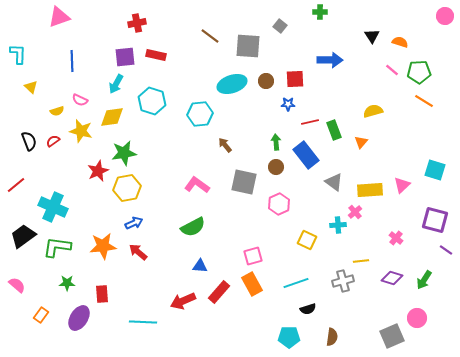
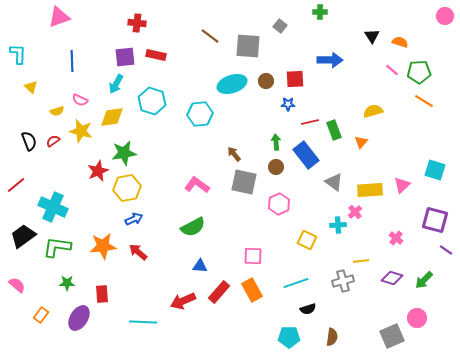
red cross at (137, 23): rotated 18 degrees clockwise
brown arrow at (225, 145): moved 9 px right, 9 px down
blue arrow at (134, 223): moved 4 px up
pink square at (253, 256): rotated 18 degrees clockwise
green arrow at (424, 280): rotated 12 degrees clockwise
orange rectangle at (252, 284): moved 6 px down
